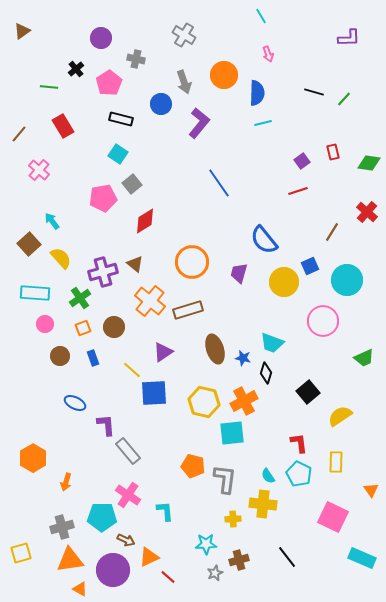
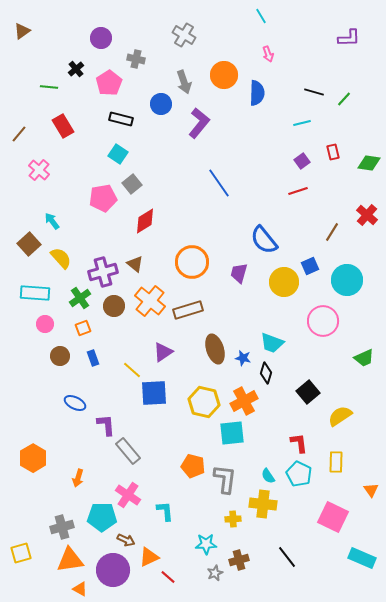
cyan line at (263, 123): moved 39 px right
red cross at (367, 212): moved 3 px down
brown circle at (114, 327): moved 21 px up
orange arrow at (66, 482): moved 12 px right, 4 px up
